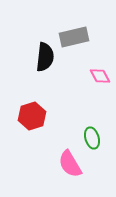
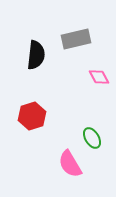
gray rectangle: moved 2 px right, 2 px down
black semicircle: moved 9 px left, 2 px up
pink diamond: moved 1 px left, 1 px down
green ellipse: rotated 15 degrees counterclockwise
